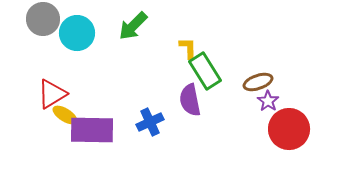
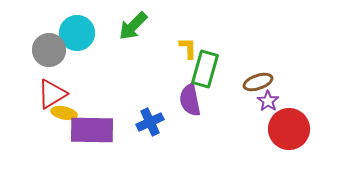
gray circle: moved 6 px right, 31 px down
green rectangle: moved 2 px up; rotated 48 degrees clockwise
yellow ellipse: moved 1 px left, 2 px up; rotated 20 degrees counterclockwise
